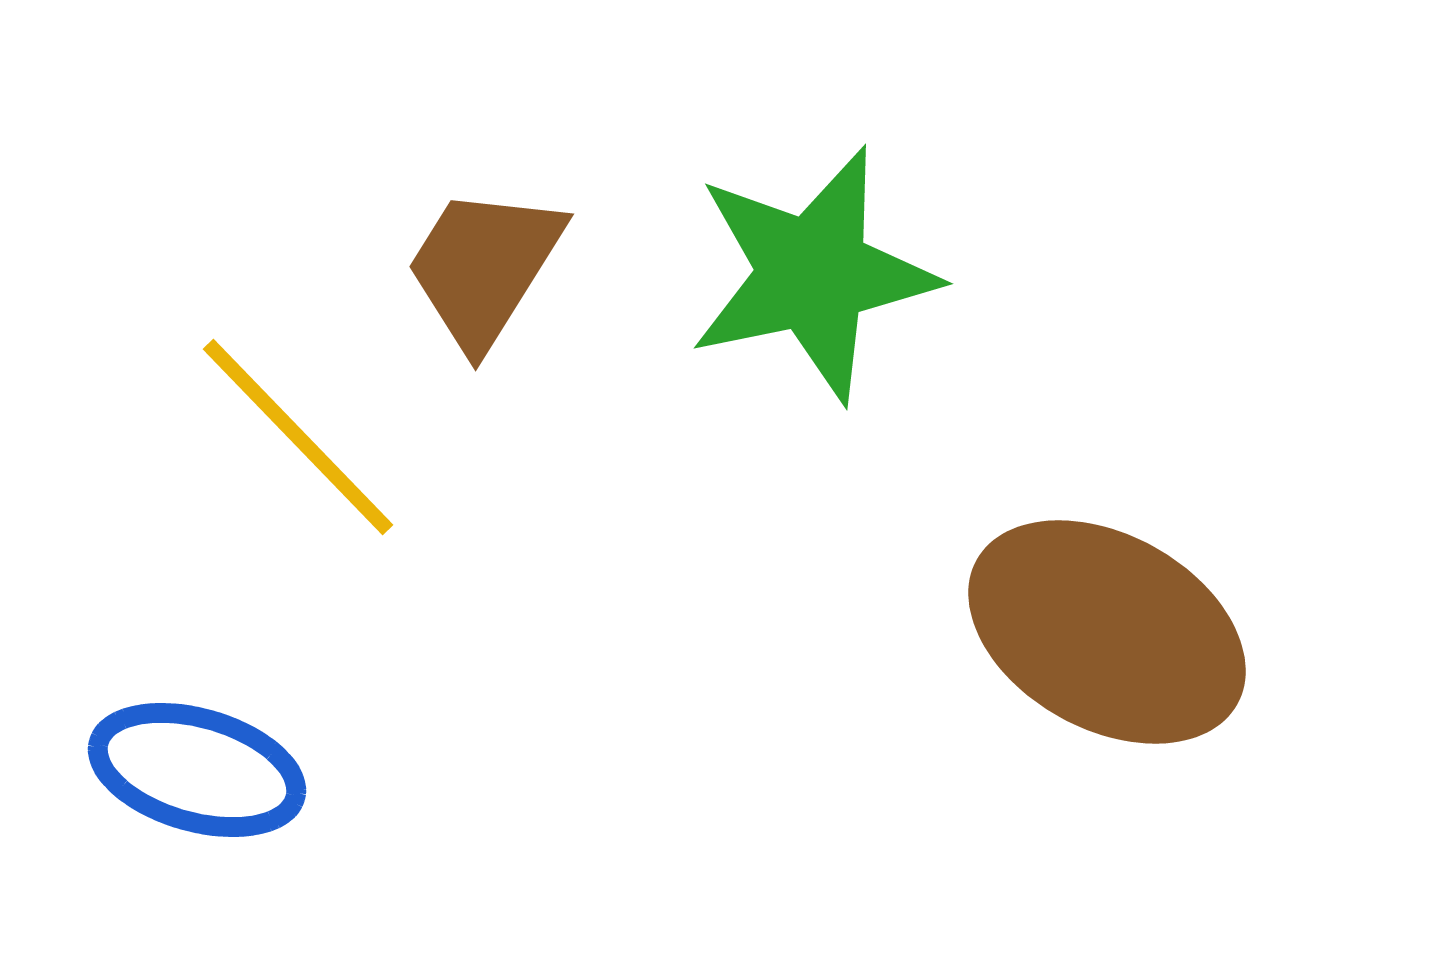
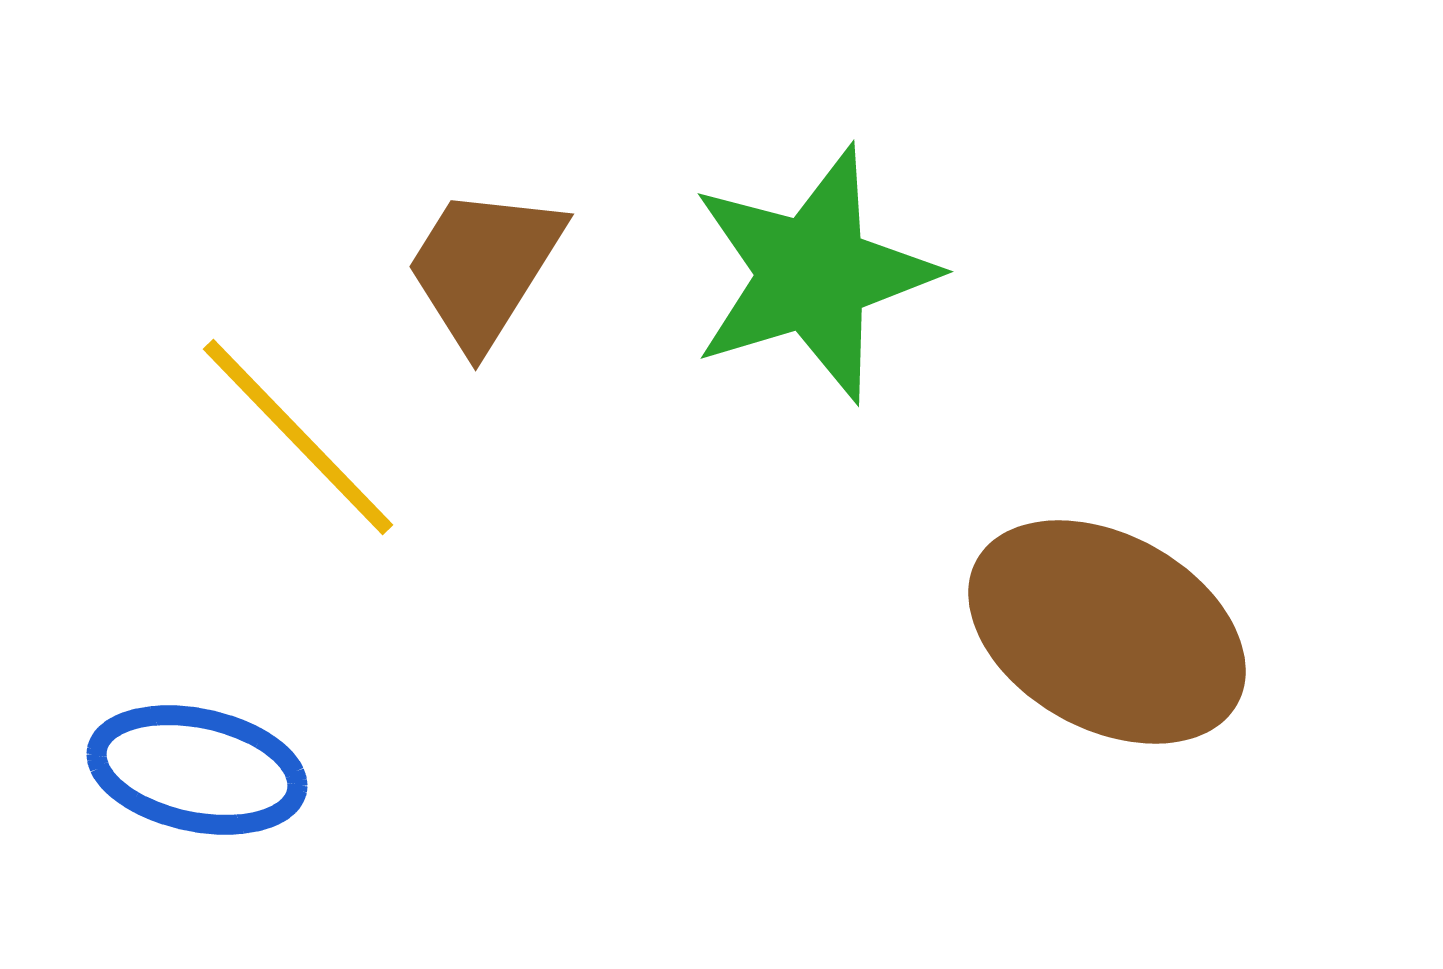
green star: rotated 5 degrees counterclockwise
blue ellipse: rotated 4 degrees counterclockwise
